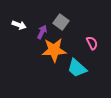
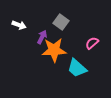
purple arrow: moved 5 px down
pink semicircle: rotated 104 degrees counterclockwise
